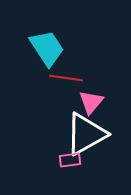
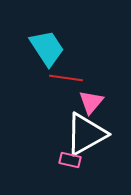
pink rectangle: rotated 20 degrees clockwise
